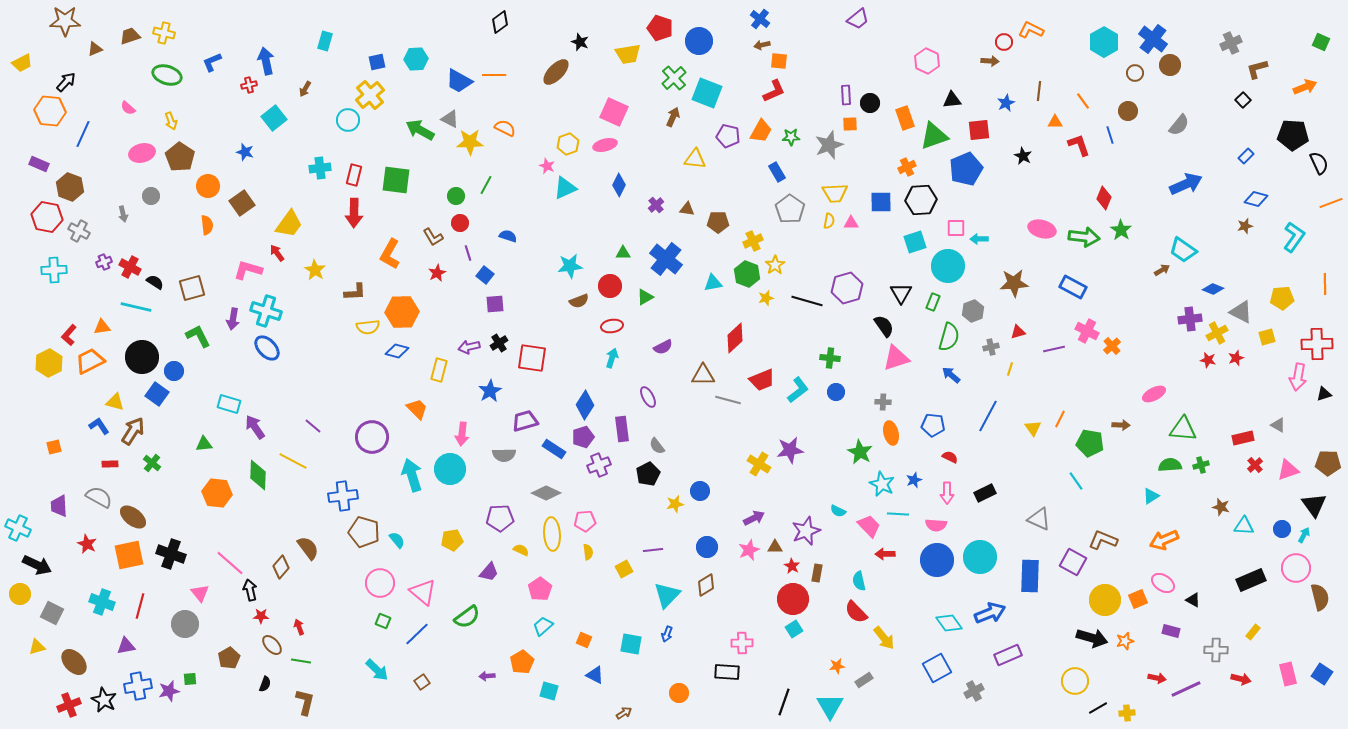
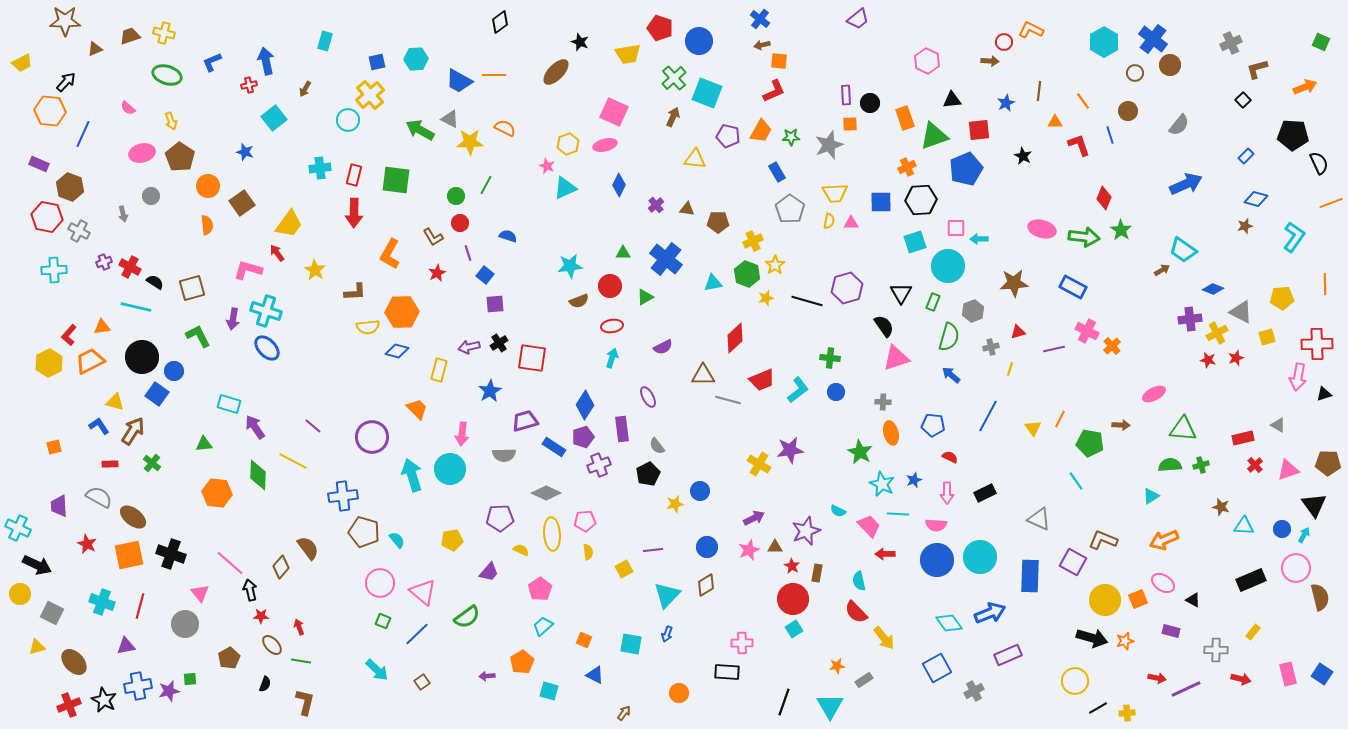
blue rectangle at (554, 449): moved 2 px up
brown arrow at (624, 713): rotated 21 degrees counterclockwise
